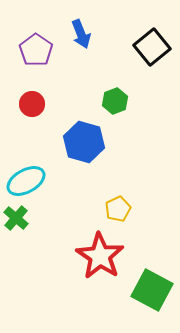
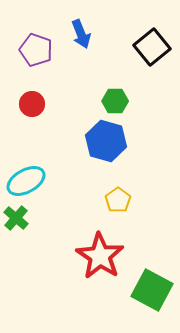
purple pentagon: rotated 16 degrees counterclockwise
green hexagon: rotated 20 degrees clockwise
blue hexagon: moved 22 px right, 1 px up
yellow pentagon: moved 9 px up; rotated 10 degrees counterclockwise
